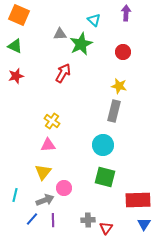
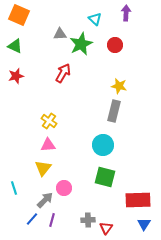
cyan triangle: moved 1 px right, 1 px up
red circle: moved 8 px left, 7 px up
yellow cross: moved 3 px left
yellow triangle: moved 4 px up
cyan line: moved 1 px left, 7 px up; rotated 32 degrees counterclockwise
gray arrow: rotated 24 degrees counterclockwise
purple line: moved 1 px left; rotated 16 degrees clockwise
